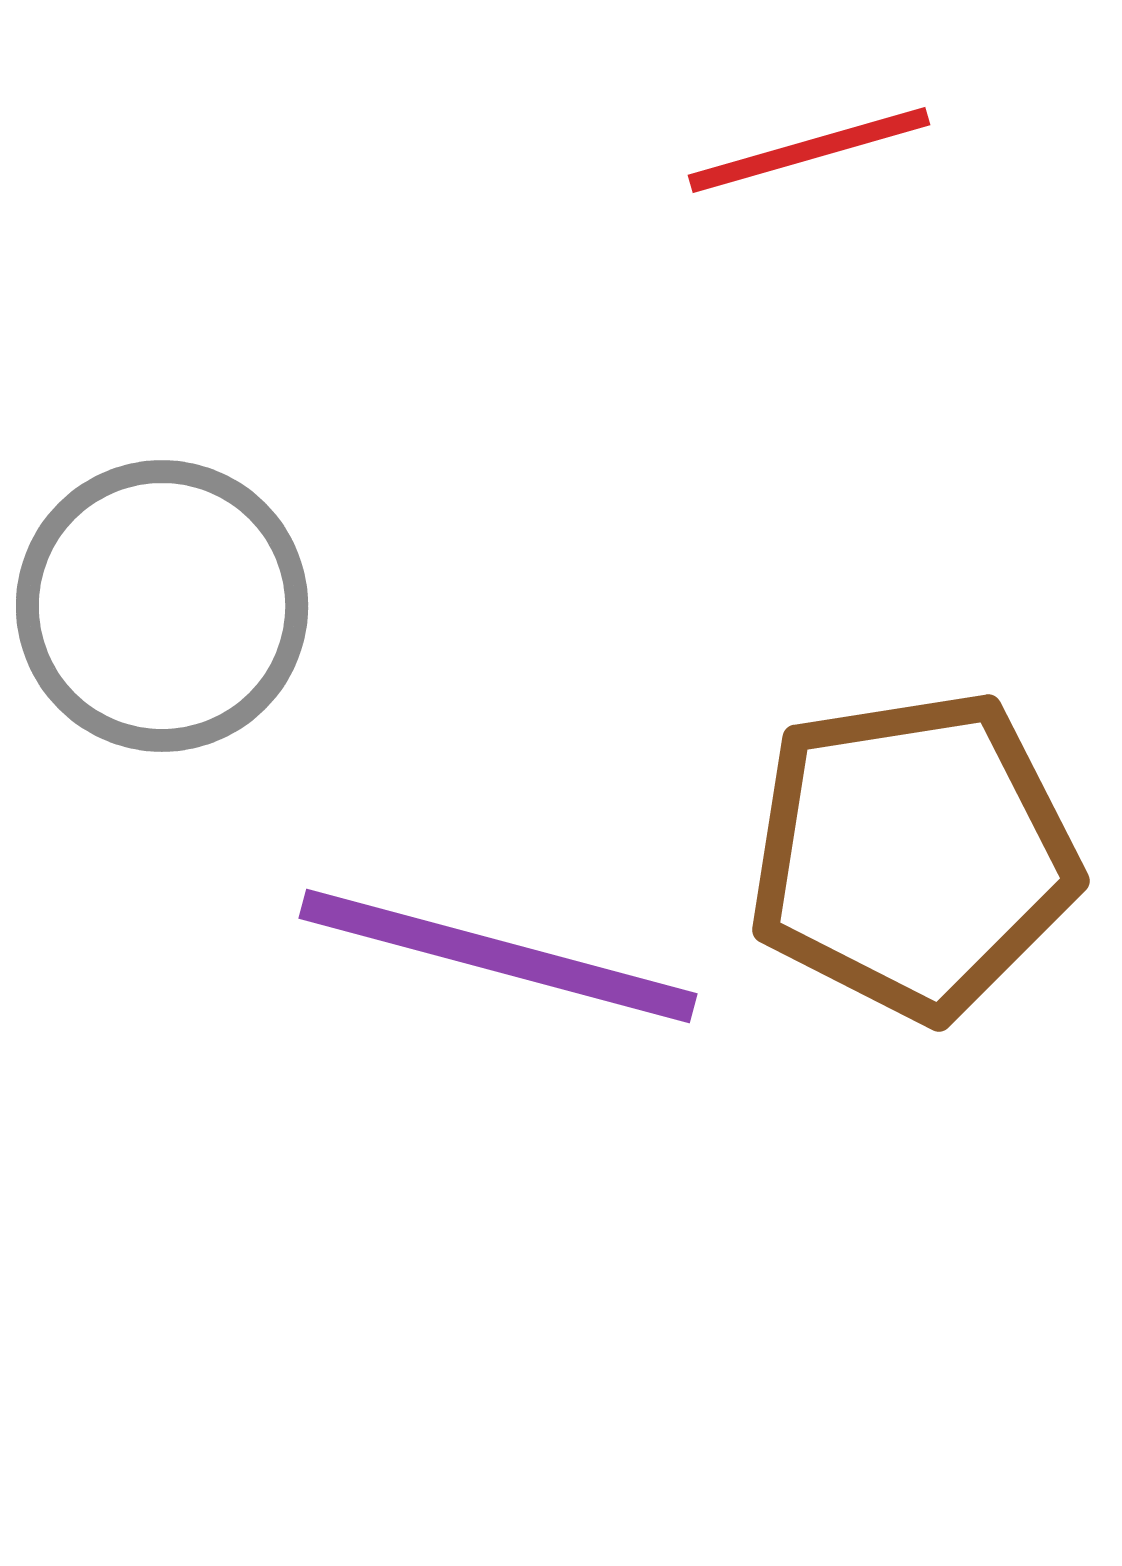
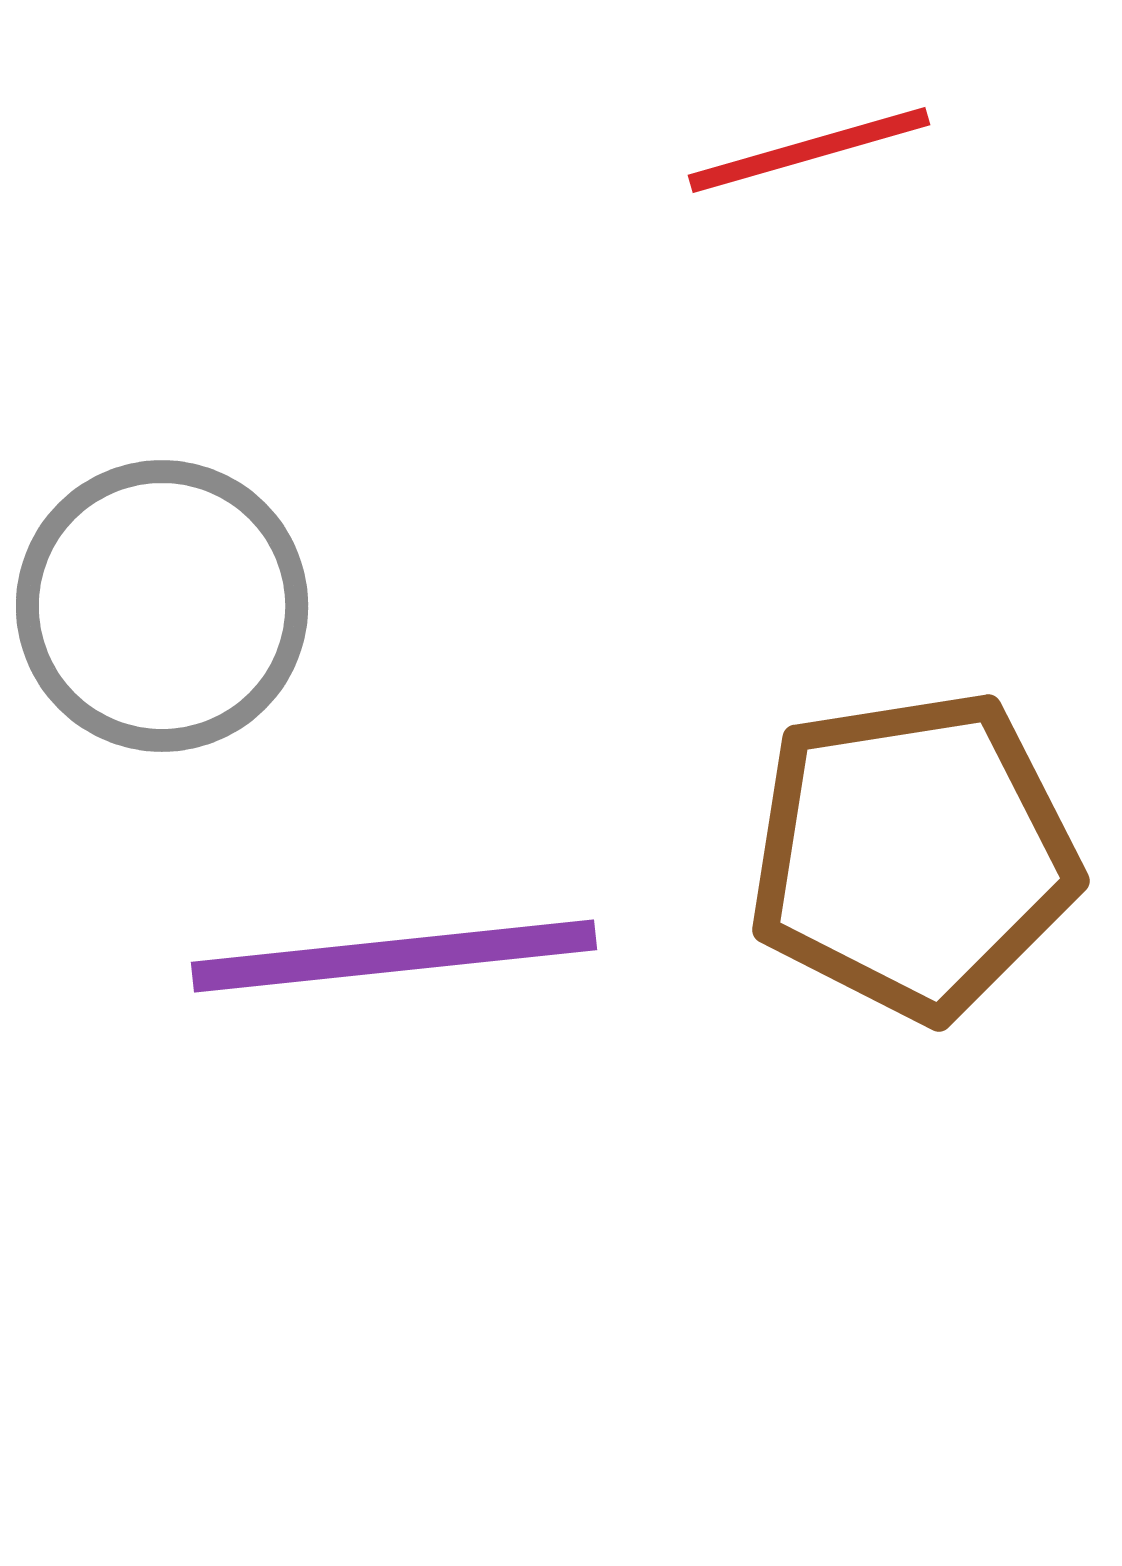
purple line: moved 104 px left; rotated 21 degrees counterclockwise
